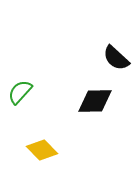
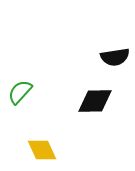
black semicircle: moved 1 px left, 1 px up; rotated 52 degrees counterclockwise
yellow diamond: rotated 20 degrees clockwise
